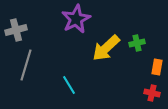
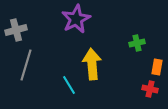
yellow arrow: moved 14 px left, 16 px down; rotated 128 degrees clockwise
red cross: moved 2 px left, 4 px up
